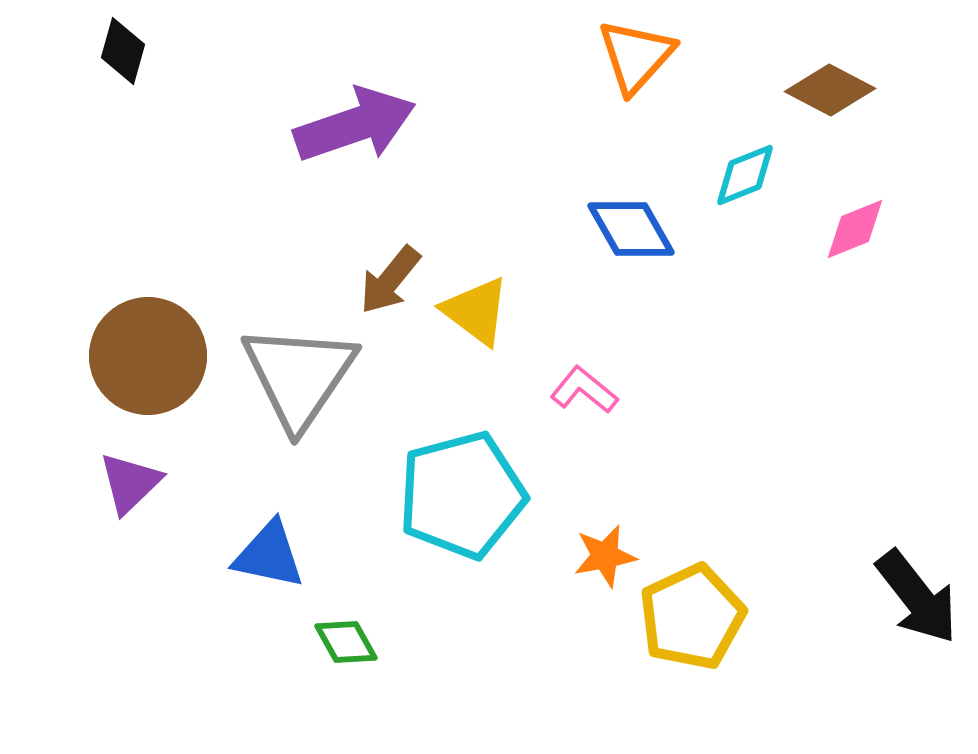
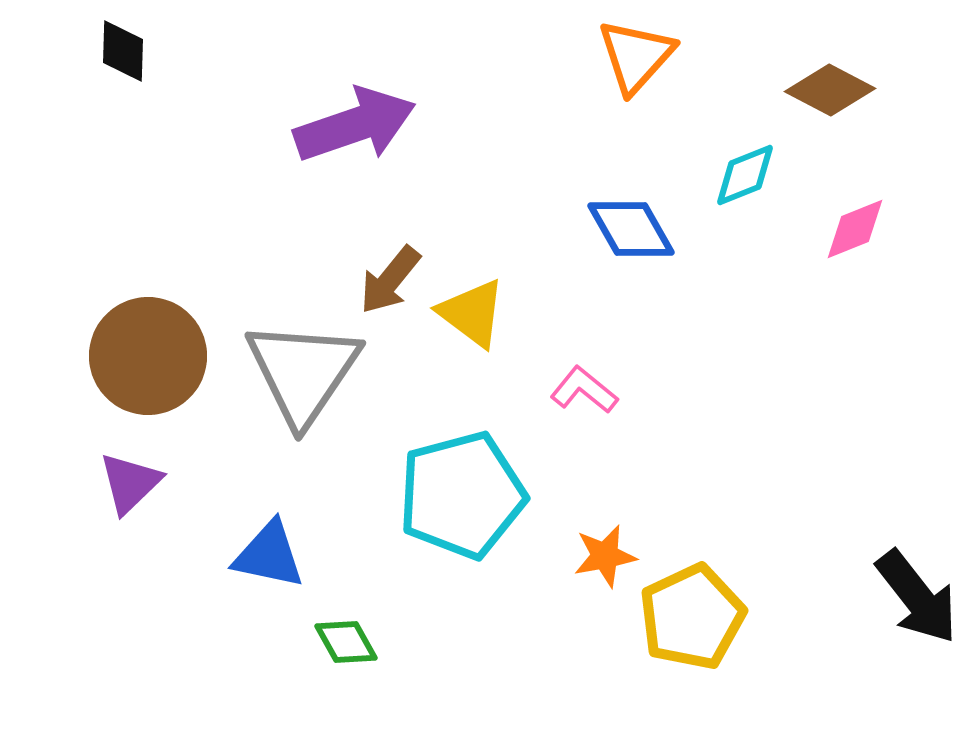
black diamond: rotated 14 degrees counterclockwise
yellow triangle: moved 4 px left, 2 px down
gray triangle: moved 4 px right, 4 px up
